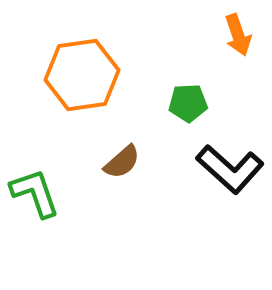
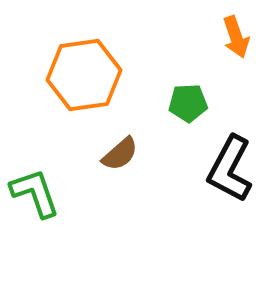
orange arrow: moved 2 px left, 2 px down
orange hexagon: moved 2 px right
brown semicircle: moved 2 px left, 8 px up
black L-shape: rotated 76 degrees clockwise
